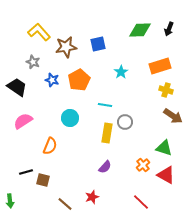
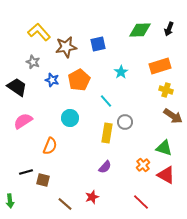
cyan line: moved 1 px right, 4 px up; rotated 40 degrees clockwise
